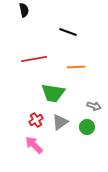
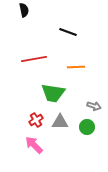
gray triangle: rotated 36 degrees clockwise
